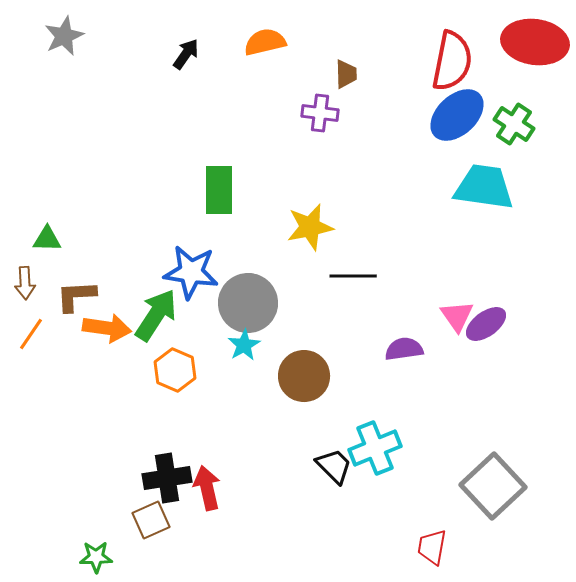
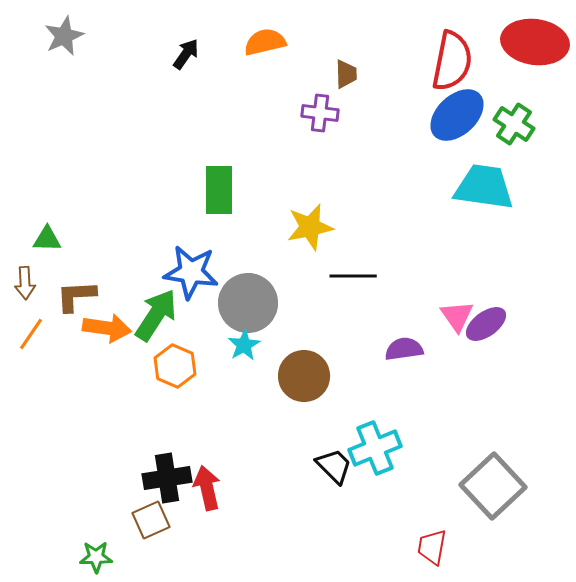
orange hexagon: moved 4 px up
